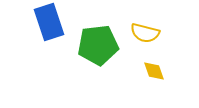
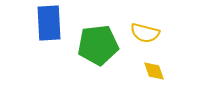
blue rectangle: moved 1 px down; rotated 15 degrees clockwise
